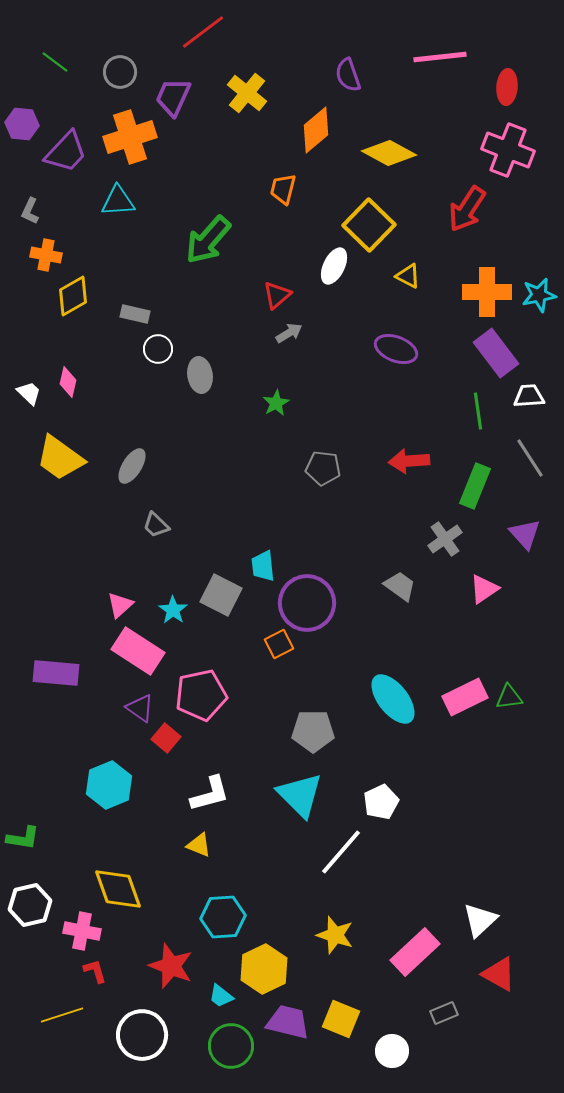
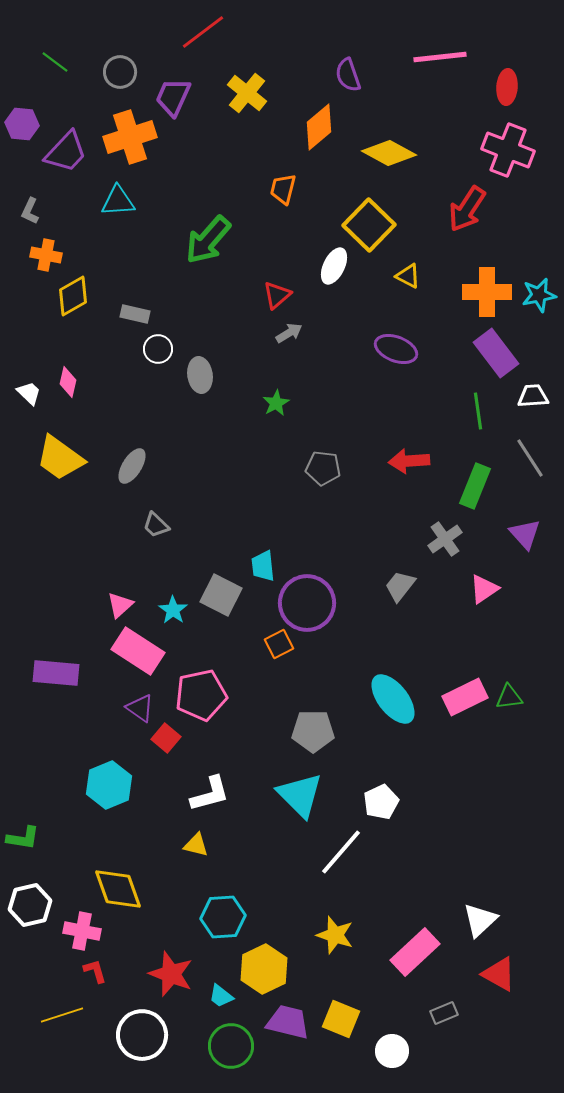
orange diamond at (316, 130): moved 3 px right, 3 px up
white trapezoid at (529, 396): moved 4 px right
gray trapezoid at (400, 586): rotated 88 degrees counterclockwise
yellow triangle at (199, 845): moved 3 px left; rotated 8 degrees counterclockwise
red star at (171, 966): moved 8 px down
